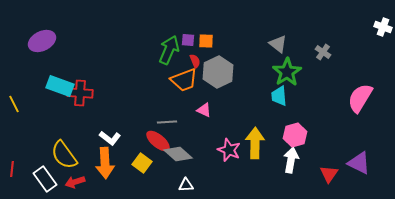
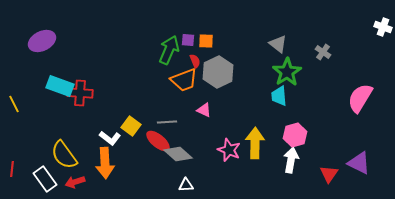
yellow square: moved 11 px left, 37 px up
